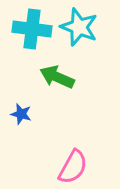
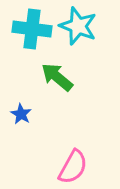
cyan star: moved 1 px left, 1 px up
green arrow: rotated 16 degrees clockwise
blue star: rotated 15 degrees clockwise
